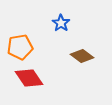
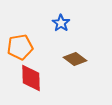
brown diamond: moved 7 px left, 3 px down
red diamond: moved 2 px right; rotated 32 degrees clockwise
